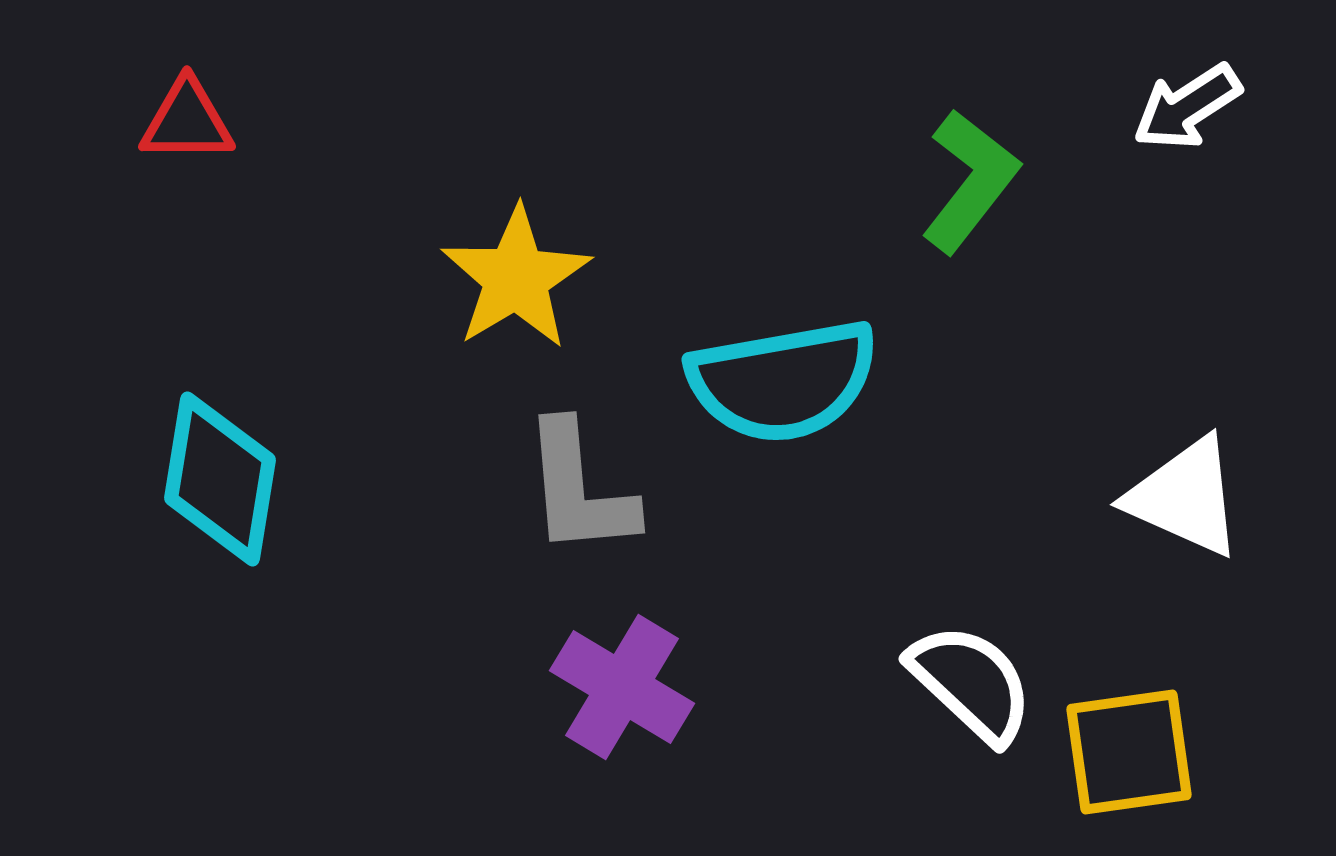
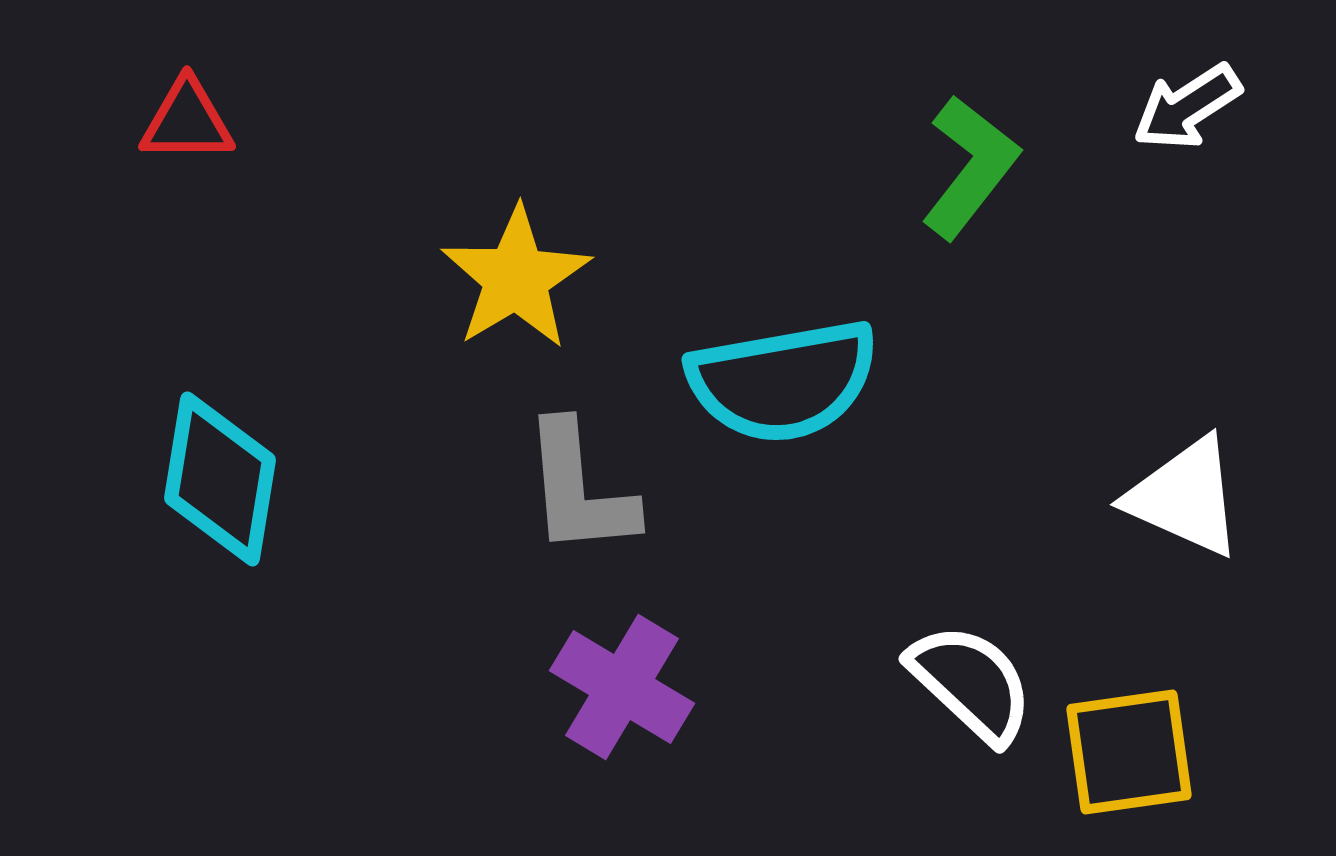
green L-shape: moved 14 px up
